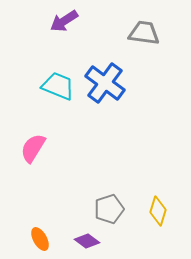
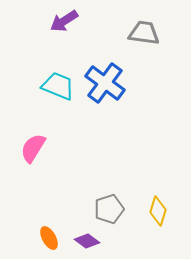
orange ellipse: moved 9 px right, 1 px up
